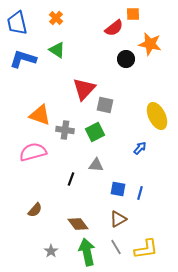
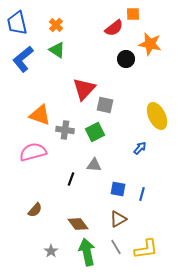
orange cross: moved 7 px down
blue L-shape: rotated 56 degrees counterclockwise
gray triangle: moved 2 px left
blue line: moved 2 px right, 1 px down
